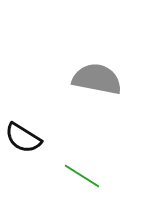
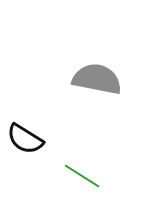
black semicircle: moved 2 px right, 1 px down
